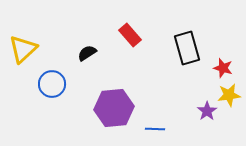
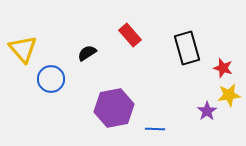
yellow triangle: rotated 28 degrees counterclockwise
blue circle: moved 1 px left, 5 px up
purple hexagon: rotated 6 degrees counterclockwise
